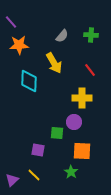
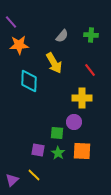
green star: moved 13 px left, 19 px up
